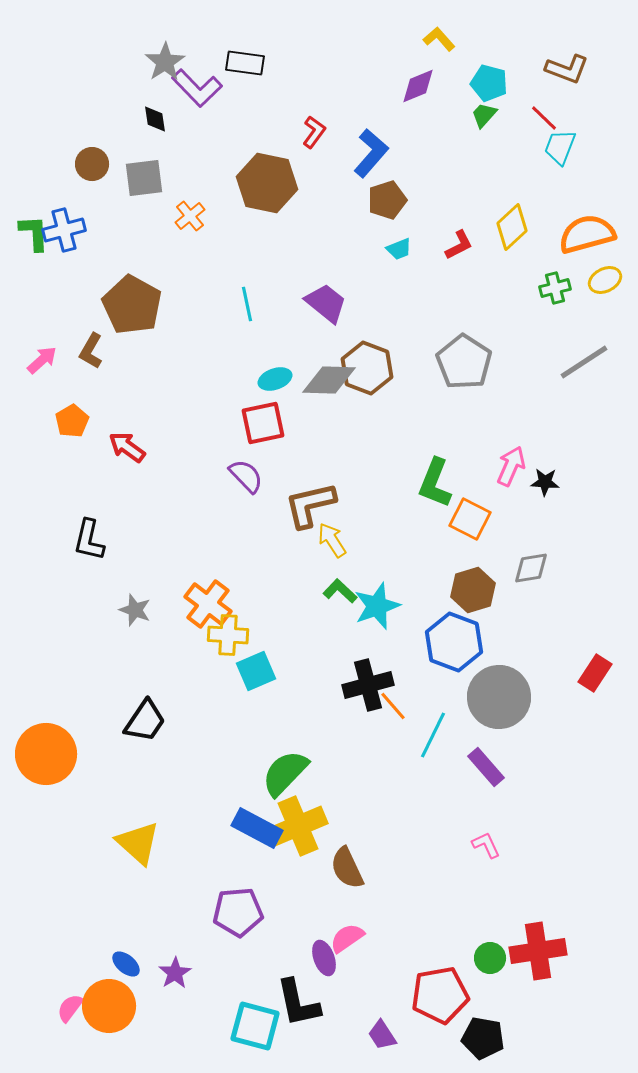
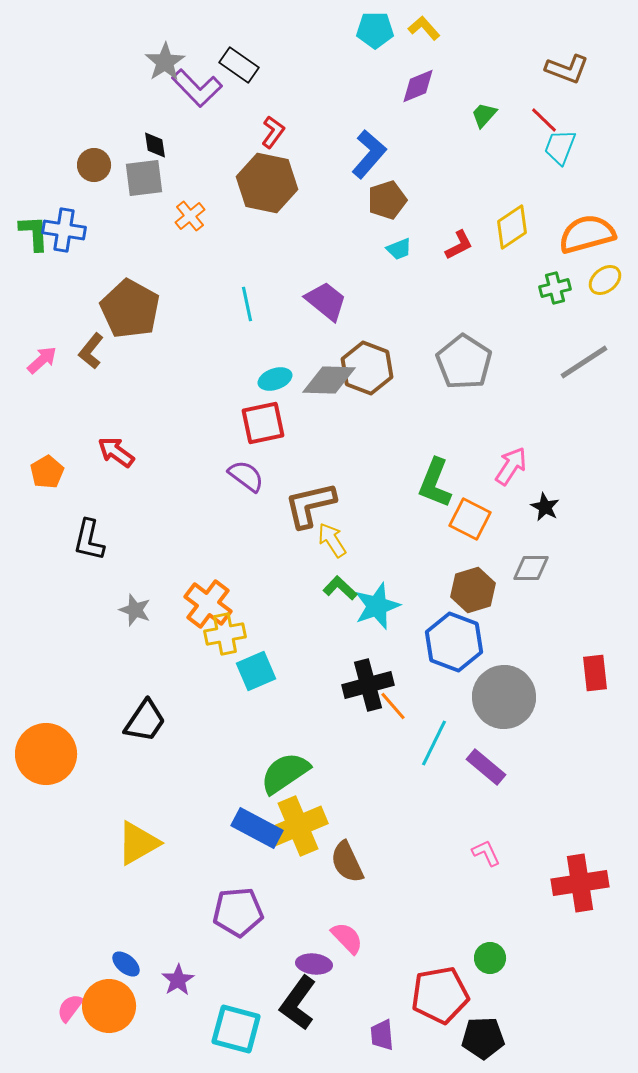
yellow L-shape at (439, 39): moved 15 px left, 11 px up
black rectangle at (245, 63): moved 6 px left, 2 px down; rotated 27 degrees clockwise
cyan pentagon at (489, 83): moved 114 px left, 53 px up; rotated 15 degrees counterclockwise
red line at (544, 118): moved 2 px down
black diamond at (155, 119): moved 26 px down
red L-shape at (314, 132): moved 41 px left
blue L-shape at (371, 153): moved 2 px left, 1 px down
brown circle at (92, 164): moved 2 px right, 1 px down
yellow diamond at (512, 227): rotated 9 degrees clockwise
blue cross at (64, 230): rotated 24 degrees clockwise
yellow ellipse at (605, 280): rotated 12 degrees counterclockwise
purple trapezoid at (326, 303): moved 2 px up
brown pentagon at (132, 305): moved 2 px left, 4 px down
brown L-shape at (91, 351): rotated 9 degrees clockwise
orange pentagon at (72, 421): moved 25 px left, 51 px down
red arrow at (127, 447): moved 11 px left, 5 px down
pink arrow at (511, 466): rotated 9 degrees clockwise
purple semicircle at (246, 476): rotated 9 degrees counterclockwise
black star at (545, 482): moved 25 px down; rotated 24 degrees clockwise
gray diamond at (531, 568): rotated 9 degrees clockwise
green L-shape at (340, 591): moved 3 px up
yellow cross at (228, 635): moved 3 px left, 1 px up; rotated 15 degrees counterclockwise
red rectangle at (595, 673): rotated 39 degrees counterclockwise
gray circle at (499, 697): moved 5 px right
cyan line at (433, 735): moved 1 px right, 8 px down
purple rectangle at (486, 767): rotated 9 degrees counterclockwise
green semicircle at (285, 773): rotated 12 degrees clockwise
yellow triangle at (138, 843): rotated 48 degrees clockwise
pink L-shape at (486, 845): moved 8 px down
brown semicircle at (347, 868): moved 6 px up
pink semicircle at (347, 938): rotated 81 degrees clockwise
red cross at (538, 951): moved 42 px right, 68 px up
purple ellipse at (324, 958): moved 10 px left, 6 px down; rotated 64 degrees counterclockwise
purple star at (175, 973): moved 3 px right, 7 px down
black L-shape at (298, 1003): rotated 48 degrees clockwise
cyan square at (255, 1026): moved 19 px left, 3 px down
purple trapezoid at (382, 1035): rotated 28 degrees clockwise
black pentagon at (483, 1038): rotated 12 degrees counterclockwise
